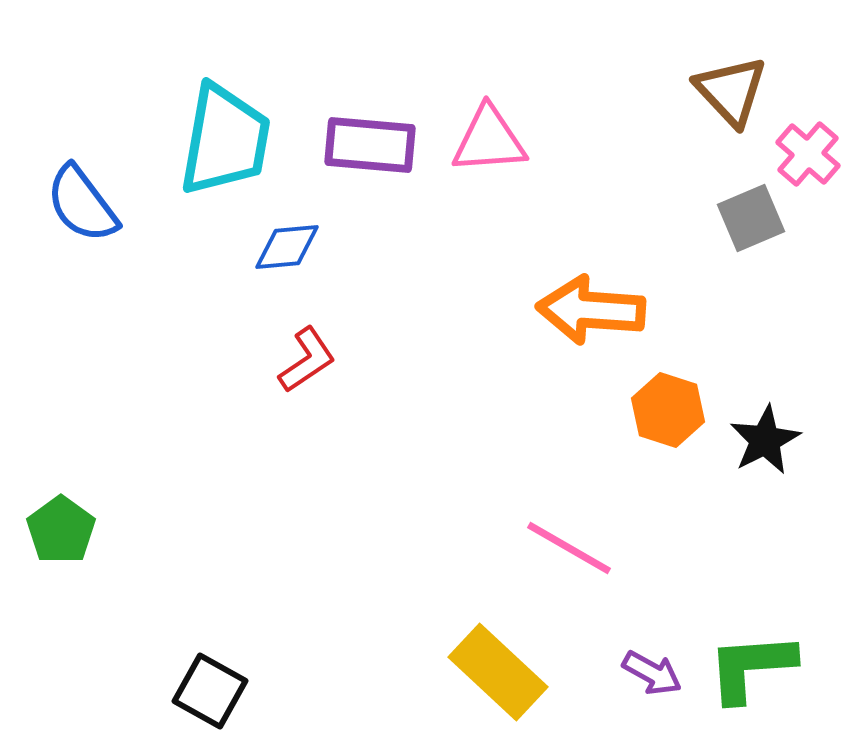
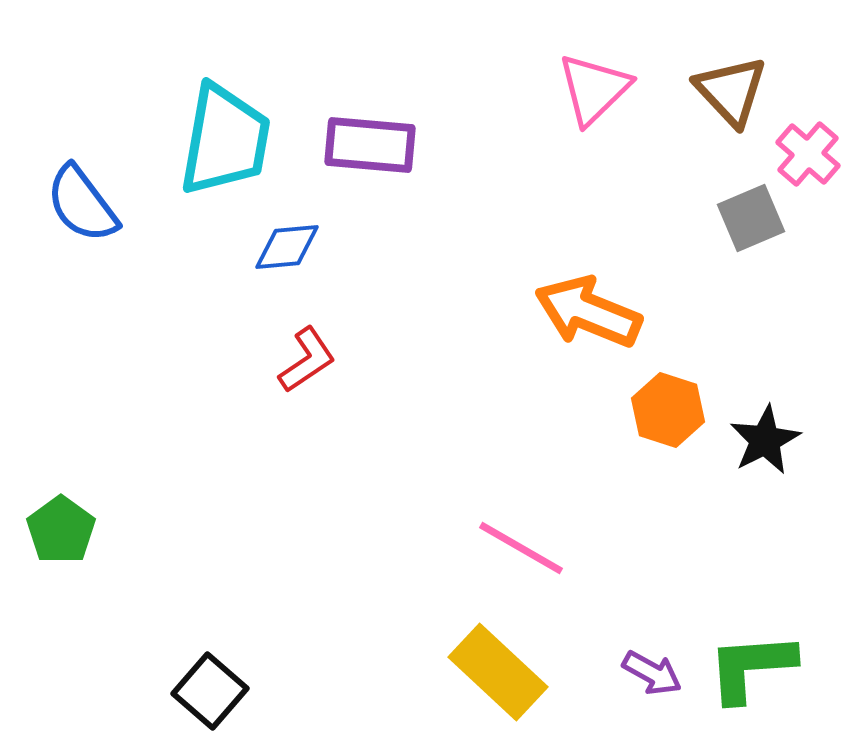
pink triangle: moved 105 px right, 51 px up; rotated 40 degrees counterclockwise
orange arrow: moved 3 px left, 2 px down; rotated 18 degrees clockwise
pink line: moved 48 px left
black square: rotated 12 degrees clockwise
